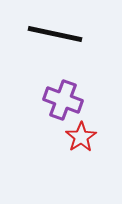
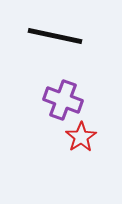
black line: moved 2 px down
